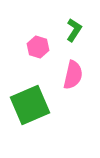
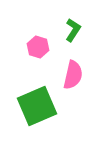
green L-shape: moved 1 px left
green square: moved 7 px right, 1 px down
